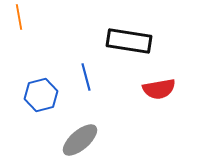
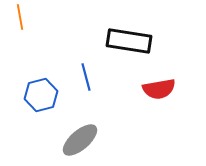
orange line: moved 1 px right
